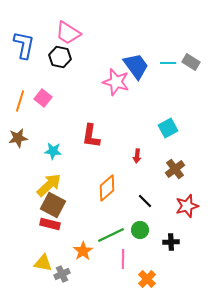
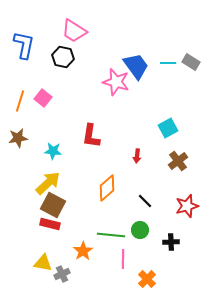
pink trapezoid: moved 6 px right, 2 px up
black hexagon: moved 3 px right
brown cross: moved 3 px right, 8 px up
yellow arrow: moved 1 px left, 2 px up
green line: rotated 32 degrees clockwise
